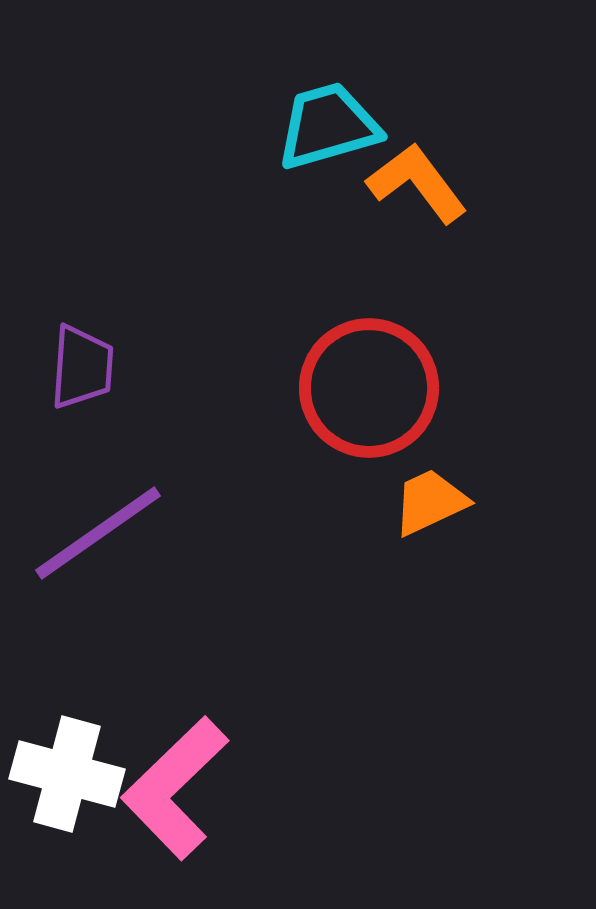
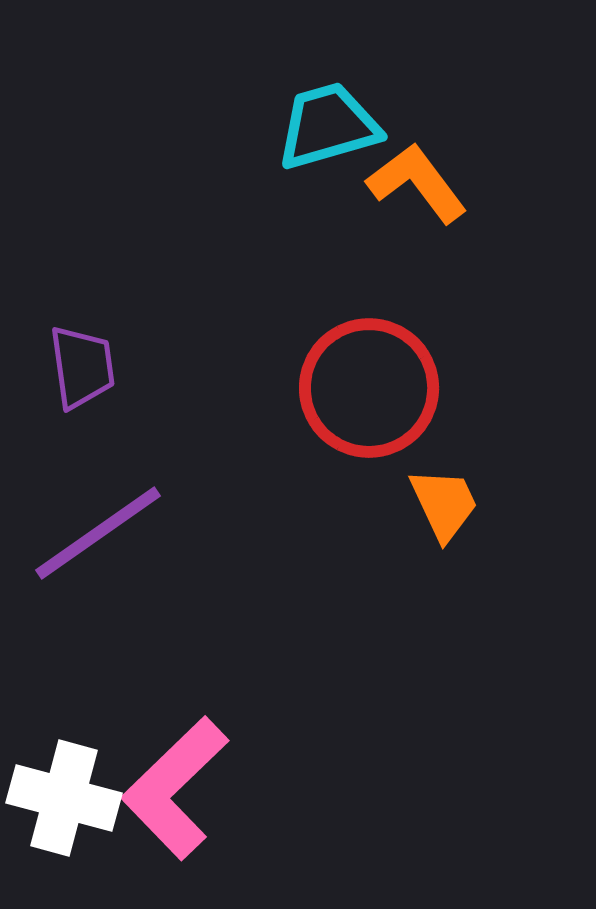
purple trapezoid: rotated 12 degrees counterclockwise
orange trapezoid: moved 14 px right, 2 px down; rotated 90 degrees clockwise
white cross: moved 3 px left, 24 px down
